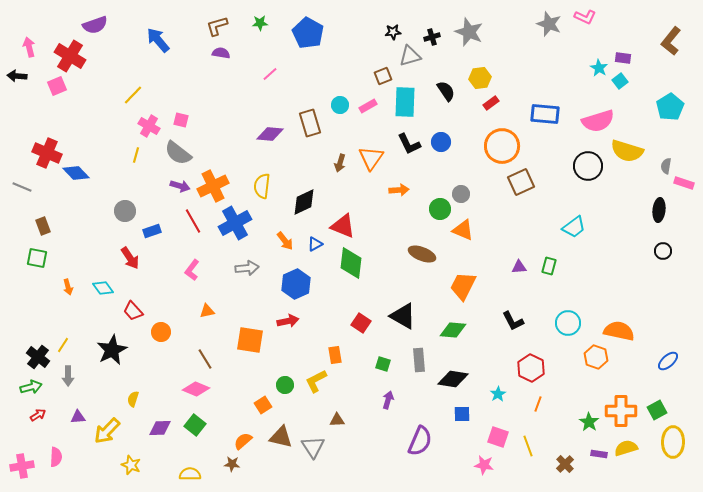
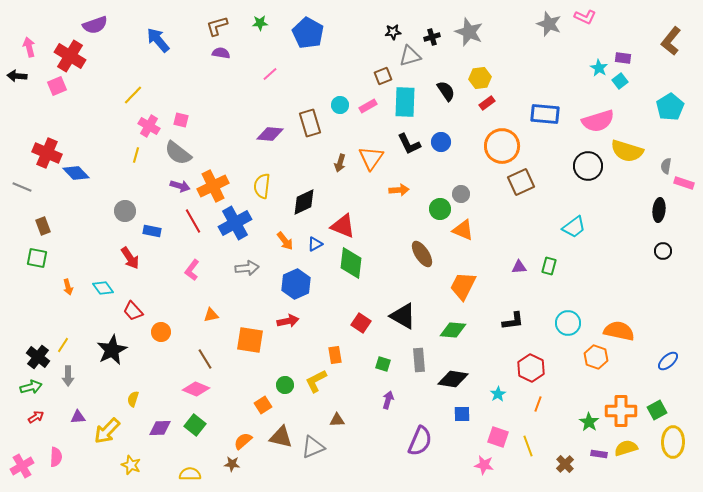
red rectangle at (491, 103): moved 4 px left
blue rectangle at (152, 231): rotated 30 degrees clockwise
brown ellipse at (422, 254): rotated 36 degrees clockwise
orange triangle at (207, 311): moved 4 px right, 4 px down
black L-shape at (513, 321): rotated 70 degrees counterclockwise
red arrow at (38, 415): moved 2 px left, 2 px down
gray triangle at (313, 447): rotated 40 degrees clockwise
pink cross at (22, 466): rotated 20 degrees counterclockwise
